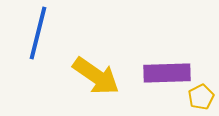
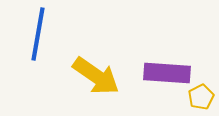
blue line: moved 1 px down; rotated 4 degrees counterclockwise
purple rectangle: rotated 6 degrees clockwise
